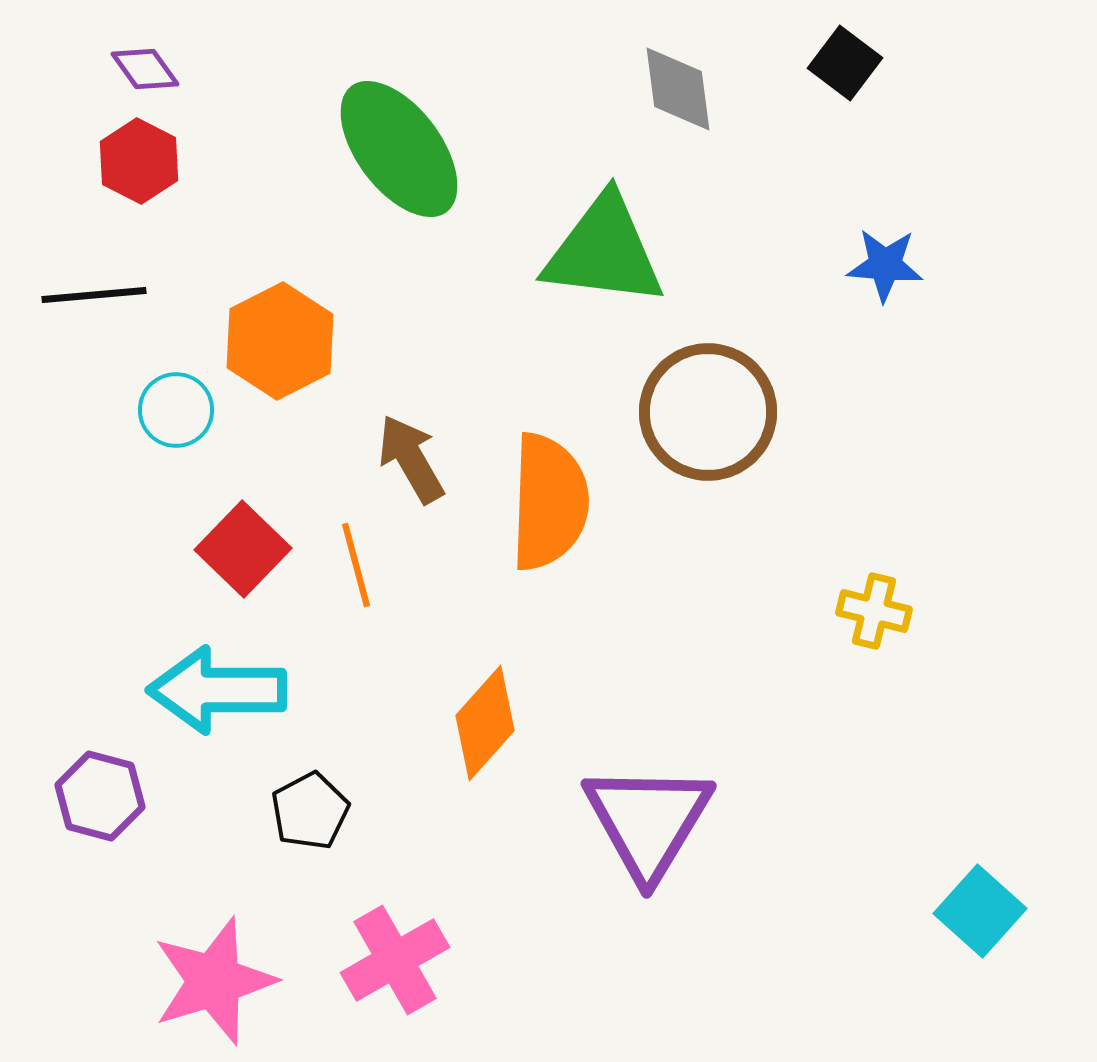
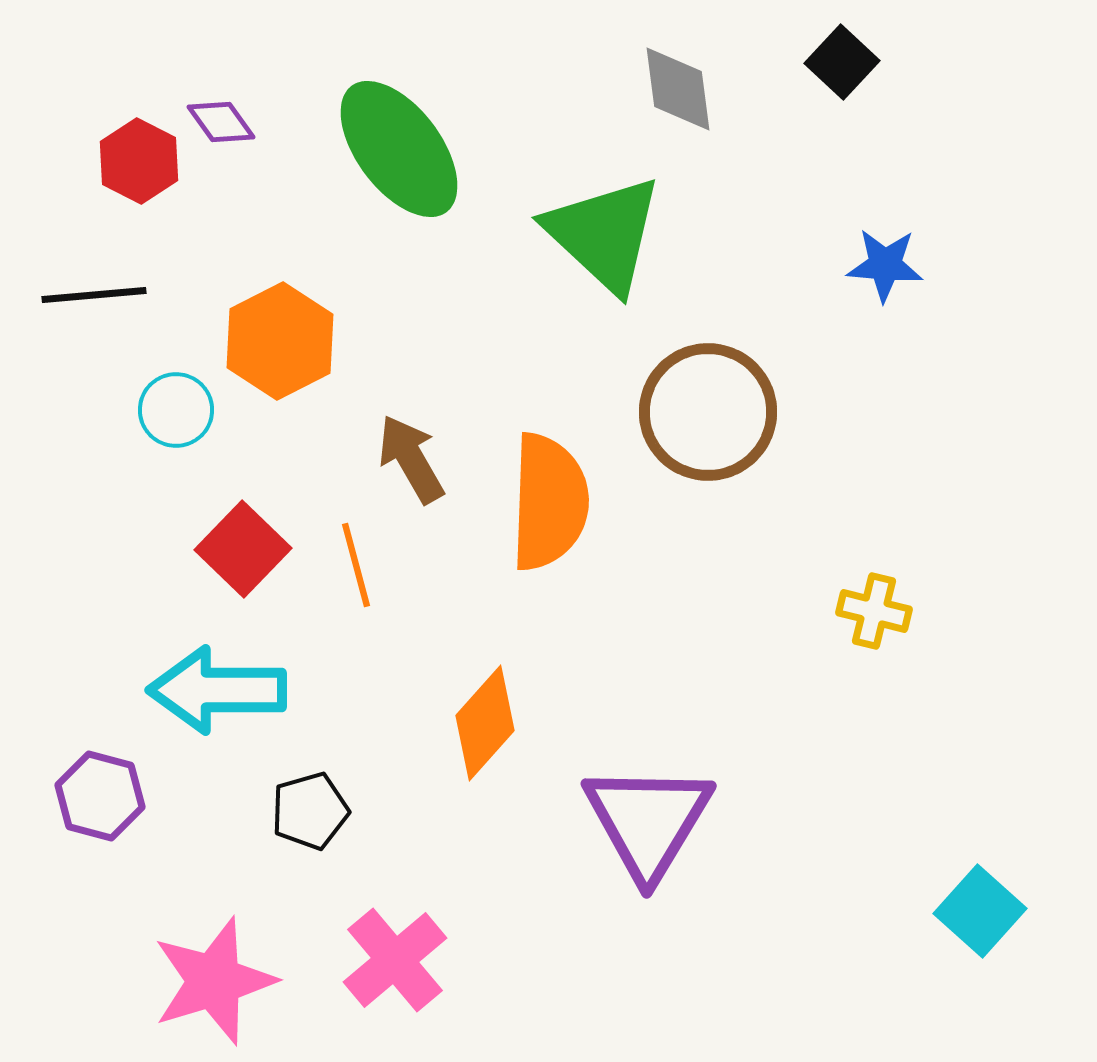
black square: moved 3 px left, 1 px up; rotated 6 degrees clockwise
purple diamond: moved 76 px right, 53 px down
green triangle: moved 17 px up; rotated 36 degrees clockwise
black pentagon: rotated 12 degrees clockwise
pink cross: rotated 10 degrees counterclockwise
